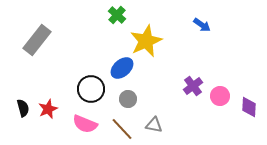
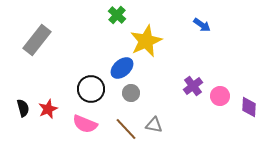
gray circle: moved 3 px right, 6 px up
brown line: moved 4 px right
